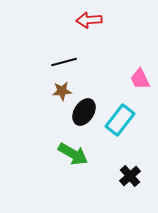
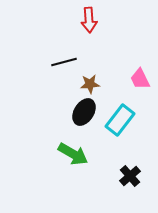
red arrow: rotated 90 degrees counterclockwise
brown star: moved 28 px right, 7 px up
